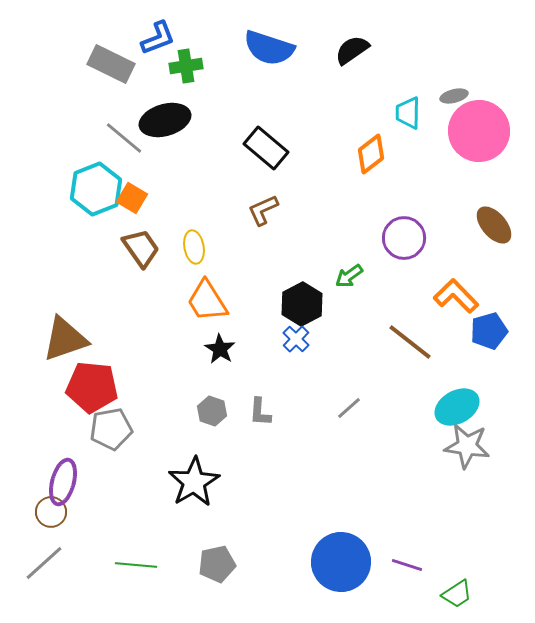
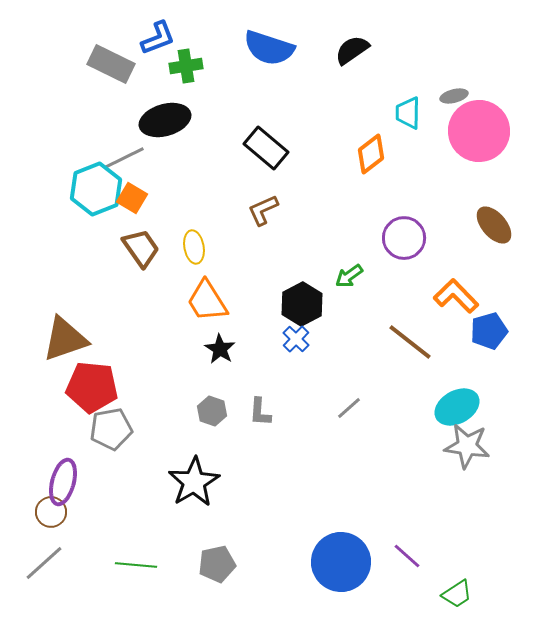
gray line at (124, 138): moved 20 px down; rotated 66 degrees counterclockwise
purple line at (407, 565): moved 9 px up; rotated 24 degrees clockwise
